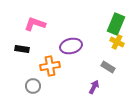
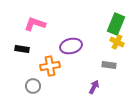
gray rectangle: moved 1 px right, 2 px up; rotated 24 degrees counterclockwise
